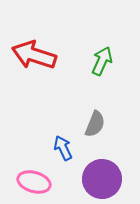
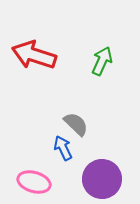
gray semicircle: moved 19 px left; rotated 68 degrees counterclockwise
